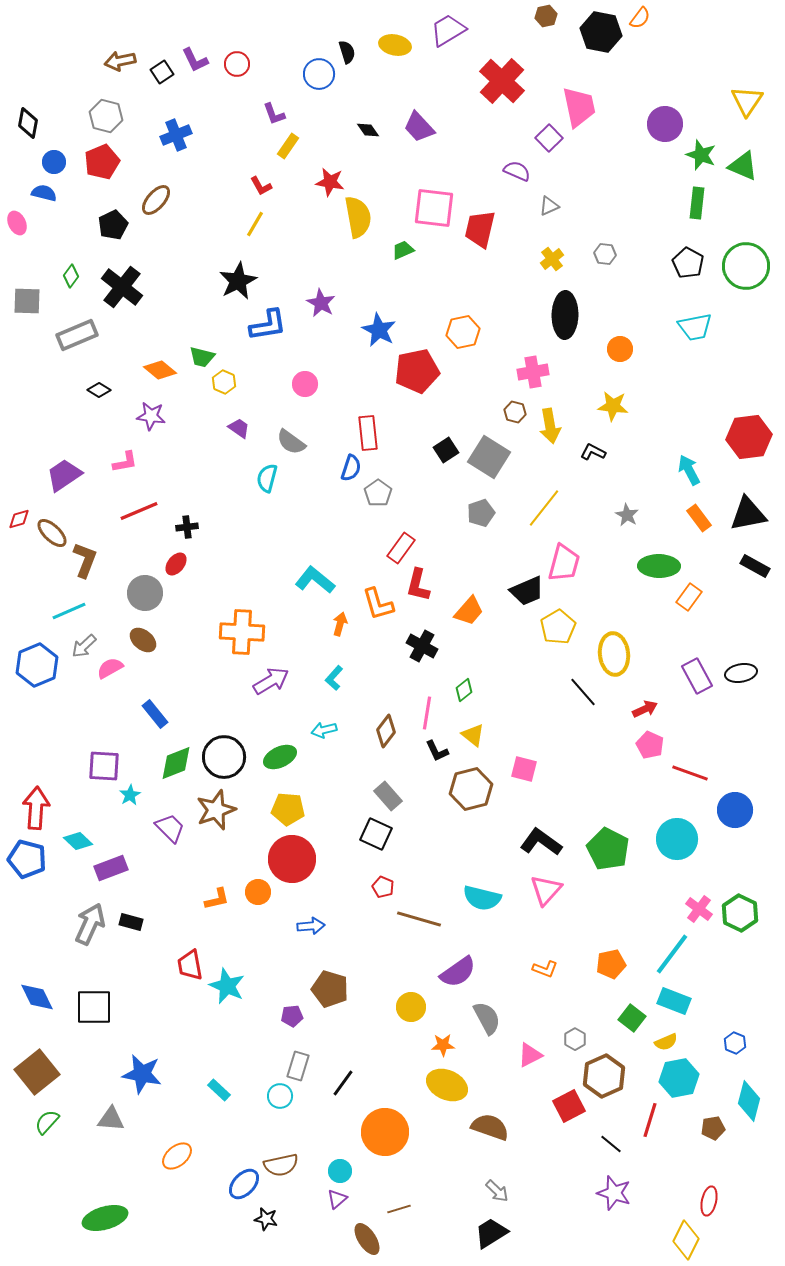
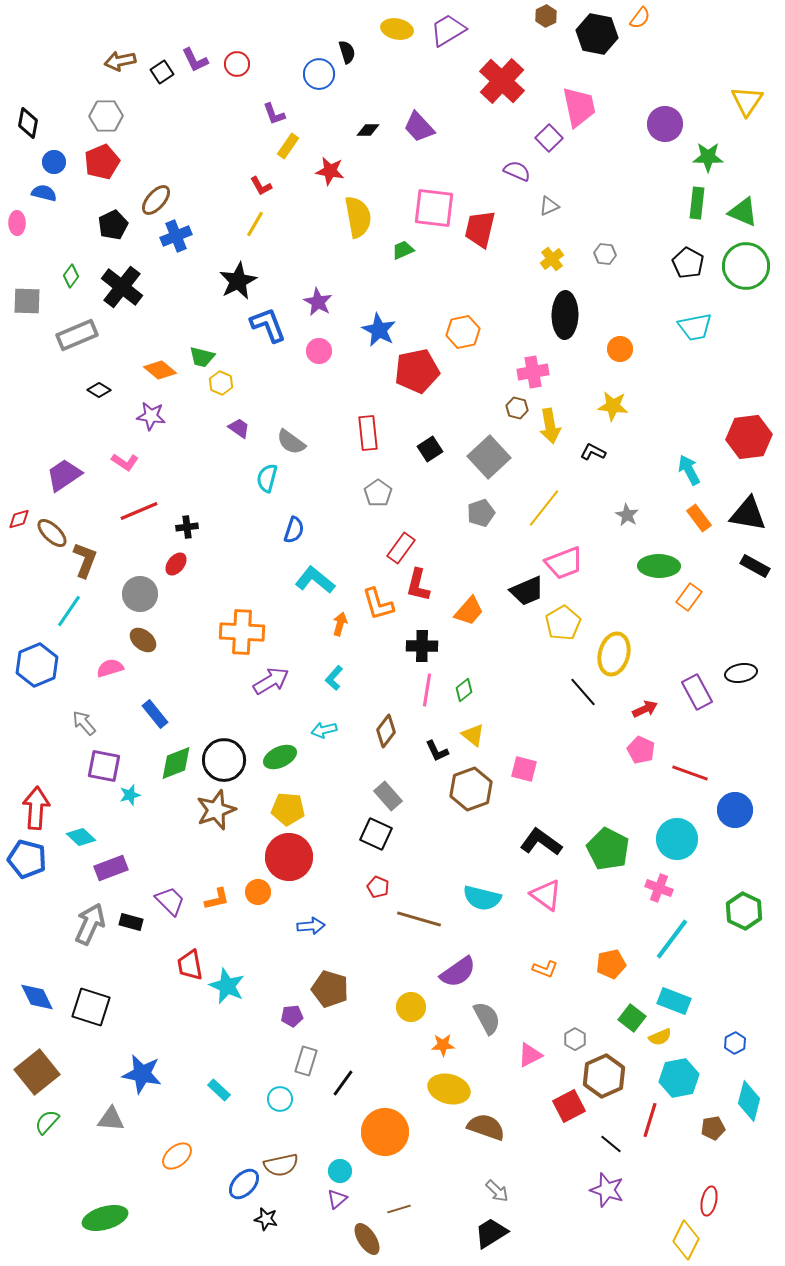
brown hexagon at (546, 16): rotated 15 degrees counterclockwise
black hexagon at (601, 32): moved 4 px left, 2 px down
yellow ellipse at (395, 45): moved 2 px right, 16 px up
gray hexagon at (106, 116): rotated 16 degrees counterclockwise
black diamond at (368, 130): rotated 55 degrees counterclockwise
blue cross at (176, 135): moved 101 px down
green star at (701, 155): moved 7 px right, 2 px down; rotated 20 degrees counterclockwise
green triangle at (743, 166): moved 46 px down
red star at (330, 182): moved 11 px up
pink ellipse at (17, 223): rotated 25 degrees clockwise
purple star at (321, 303): moved 3 px left, 1 px up
blue L-shape at (268, 325): rotated 102 degrees counterclockwise
yellow hexagon at (224, 382): moved 3 px left, 1 px down
pink circle at (305, 384): moved 14 px right, 33 px up
brown hexagon at (515, 412): moved 2 px right, 4 px up
black square at (446, 450): moved 16 px left, 1 px up
gray square at (489, 457): rotated 15 degrees clockwise
pink L-shape at (125, 462): rotated 44 degrees clockwise
blue semicircle at (351, 468): moved 57 px left, 62 px down
black triangle at (748, 514): rotated 21 degrees clockwise
pink trapezoid at (564, 563): rotated 54 degrees clockwise
gray circle at (145, 593): moved 5 px left, 1 px down
cyan line at (69, 611): rotated 32 degrees counterclockwise
yellow pentagon at (558, 627): moved 5 px right, 4 px up
gray arrow at (84, 646): moved 77 px down; rotated 92 degrees clockwise
black cross at (422, 646): rotated 28 degrees counterclockwise
yellow ellipse at (614, 654): rotated 21 degrees clockwise
pink semicircle at (110, 668): rotated 12 degrees clockwise
purple rectangle at (697, 676): moved 16 px down
pink line at (427, 713): moved 23 px up
pink pentagon at (650, 745): moved 9 px left, 5 px down
black circle at (224, 757): moved 3 px down
purple square at (104, 766): rotated 8 degrees clockwise
brown hexagon at (471, 789): rotated 6 degrees counterclockwise
cyan star at (130, 795): rotated 15 degrees clockwise
purple trapezoid at (170, 828): moved 73 px down
cyan diamond at (78, 841): moved 3 px right, 4 px up
red circle at (292, 859): moved 3 px left, 2 px up
red pentagon at (383, 887): moved 5 px left
pink triangle at (546, 890): moved 5 px down; rotated 36 degrees counterclockwise
pink cross at (699, 909): moved 40 px left, 21 px up; rotated 16 degrees counterclockwise
green hexagon at (740, 913): moved 4 px right, 2 px up
cyan line at (672, 954): moved 15 px up
black square at (94, 1007): moved 3 px left; rotated 18 degrees clockwise
yellow semicircle at (666, 1042): moved 6 px left, 5 px up
blue hexagon at (735, 1043): rotated 10 degrees clockwise
gray rectangle at (298, 1066): moved 8 px right, 5 px up
yellow ellipse at (447, 1085): moved 2 px right, 4 px down; rotated 9 degrees counterclockwise
cyan circle at (280, 1096): moved 3 px down
brown semicircle at (490, 1127): moved 4 px left
purple star at (614, 1193): moved 7 px left, 3 px up
